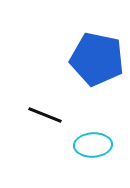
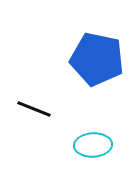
black line: moved 11 px left, 6 px up
